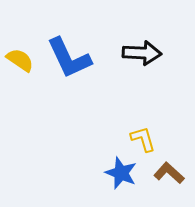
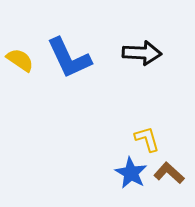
yellow L-shape: moved 4 px right
blue star: moved 10 px right; rotated 8 degrees clockwise
